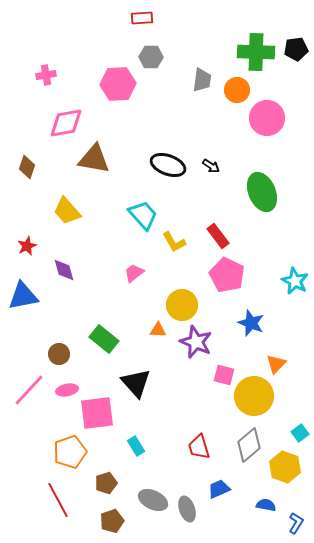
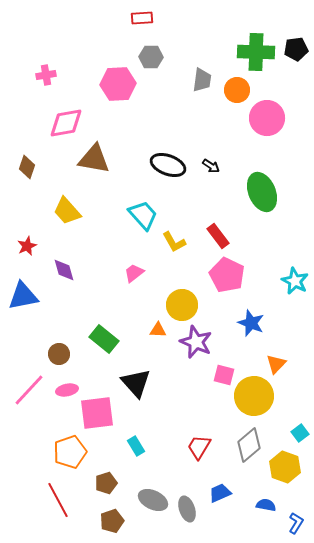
red trapezoid at (199, 447): rotated 48 degrees clockwise
blue trapezoid at (219, 489): moved 1 px right, 4 px down
